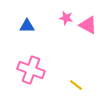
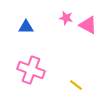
blue triangle: moved 1 px left, 1 px down
